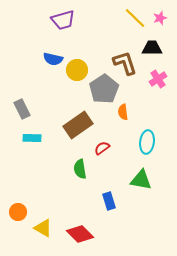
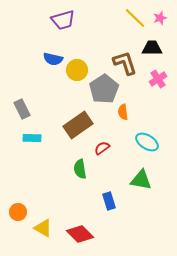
cyan ellipse: rotated 65 degrees counterclockwise
